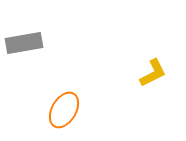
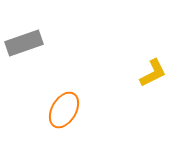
gray rectangle: rotated 9 degrees counterclockwise
